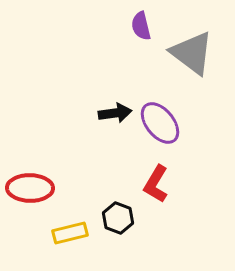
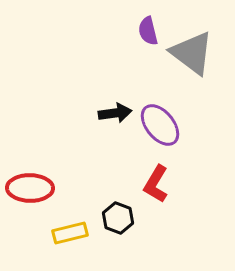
purple semicircle: moved 7 px right, 5 px down
purple ellipse: moved 2 px down
